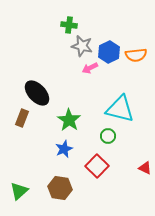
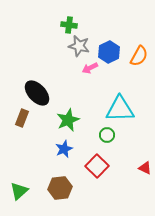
gray star: moved 3 px left
orange semicircle: moved 3 px right, 1 px down; rotated 55 degrees counterclockwise
cyan triangle: rotated 16 degrees counterclockwise
green star: moved 1 px left; rotated 15 degrees clockwise
green circle: moved 1 px left, 1 px up
brown hexagon: rotated 15 degrees counterclockwise
